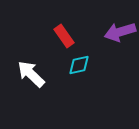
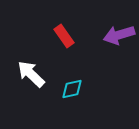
purple arrow: moved 1 px left, 3 px down
cyan diamond: moved 7 px left, 24 px down
